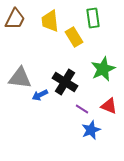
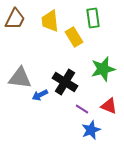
green star: rotated 10 degrees clockwise
